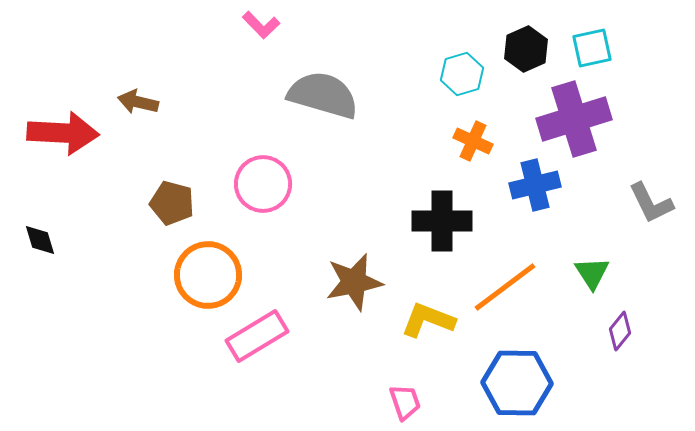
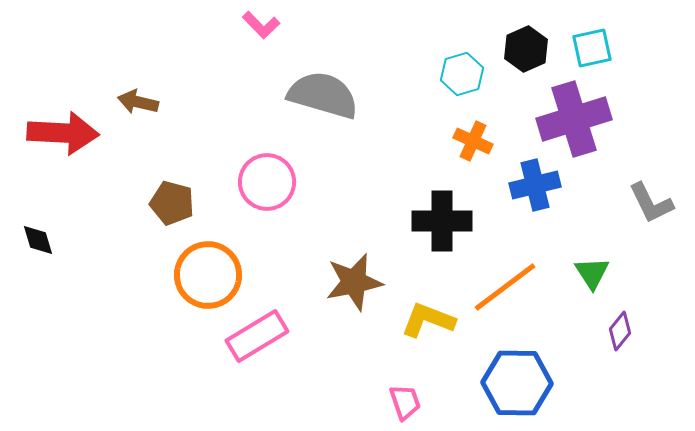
pink circle: moved 4 px right, 2 px up
black diamond: moved 2 px left
